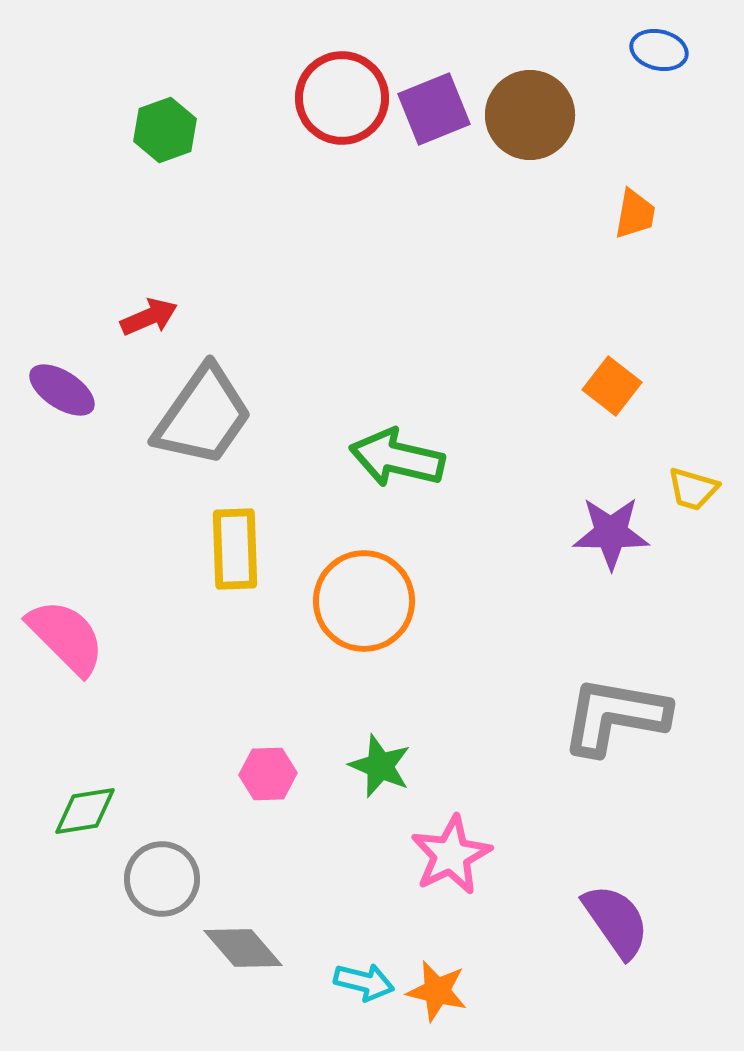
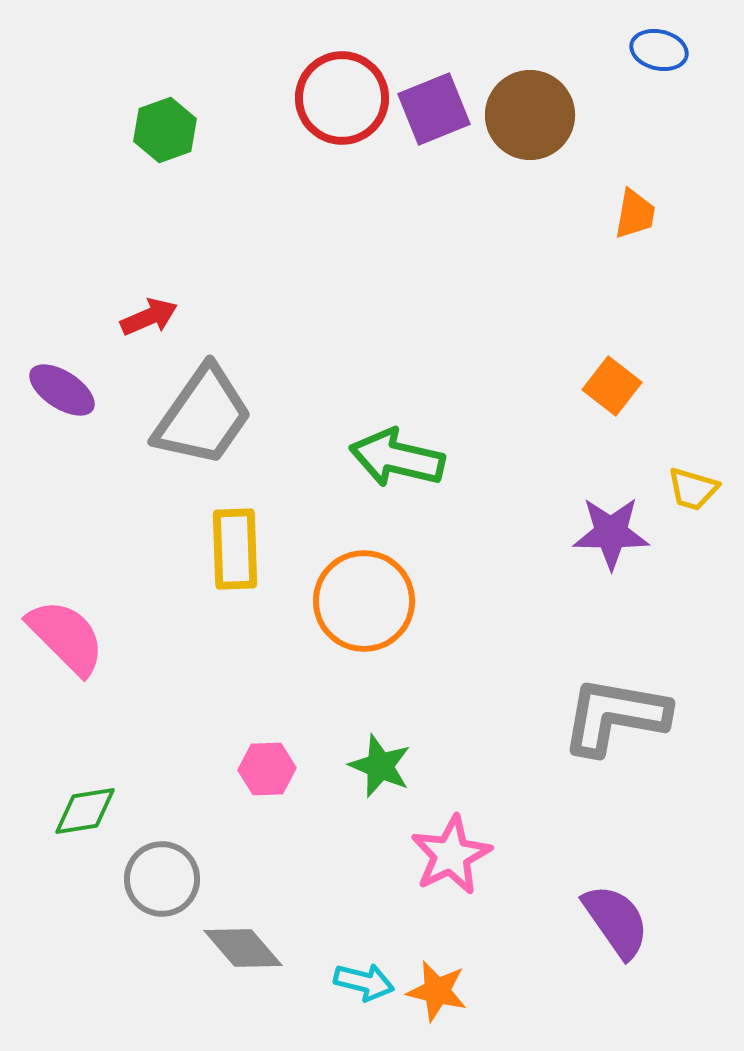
pink hexagon: moved 1 px left, 5 px up
